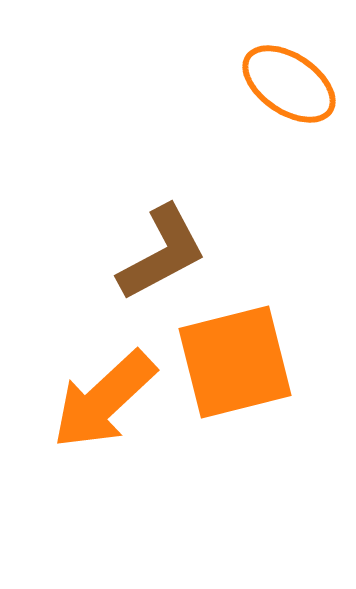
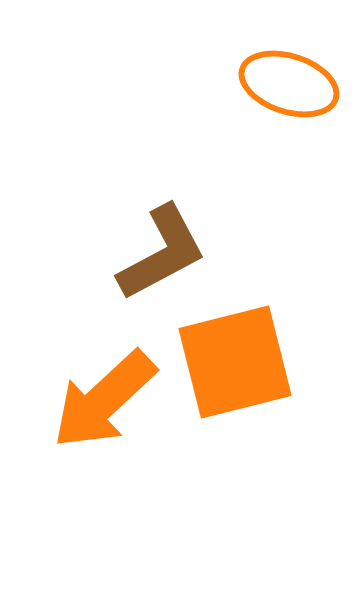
orange ellipse: rotated 16 degrees counterclockwise
